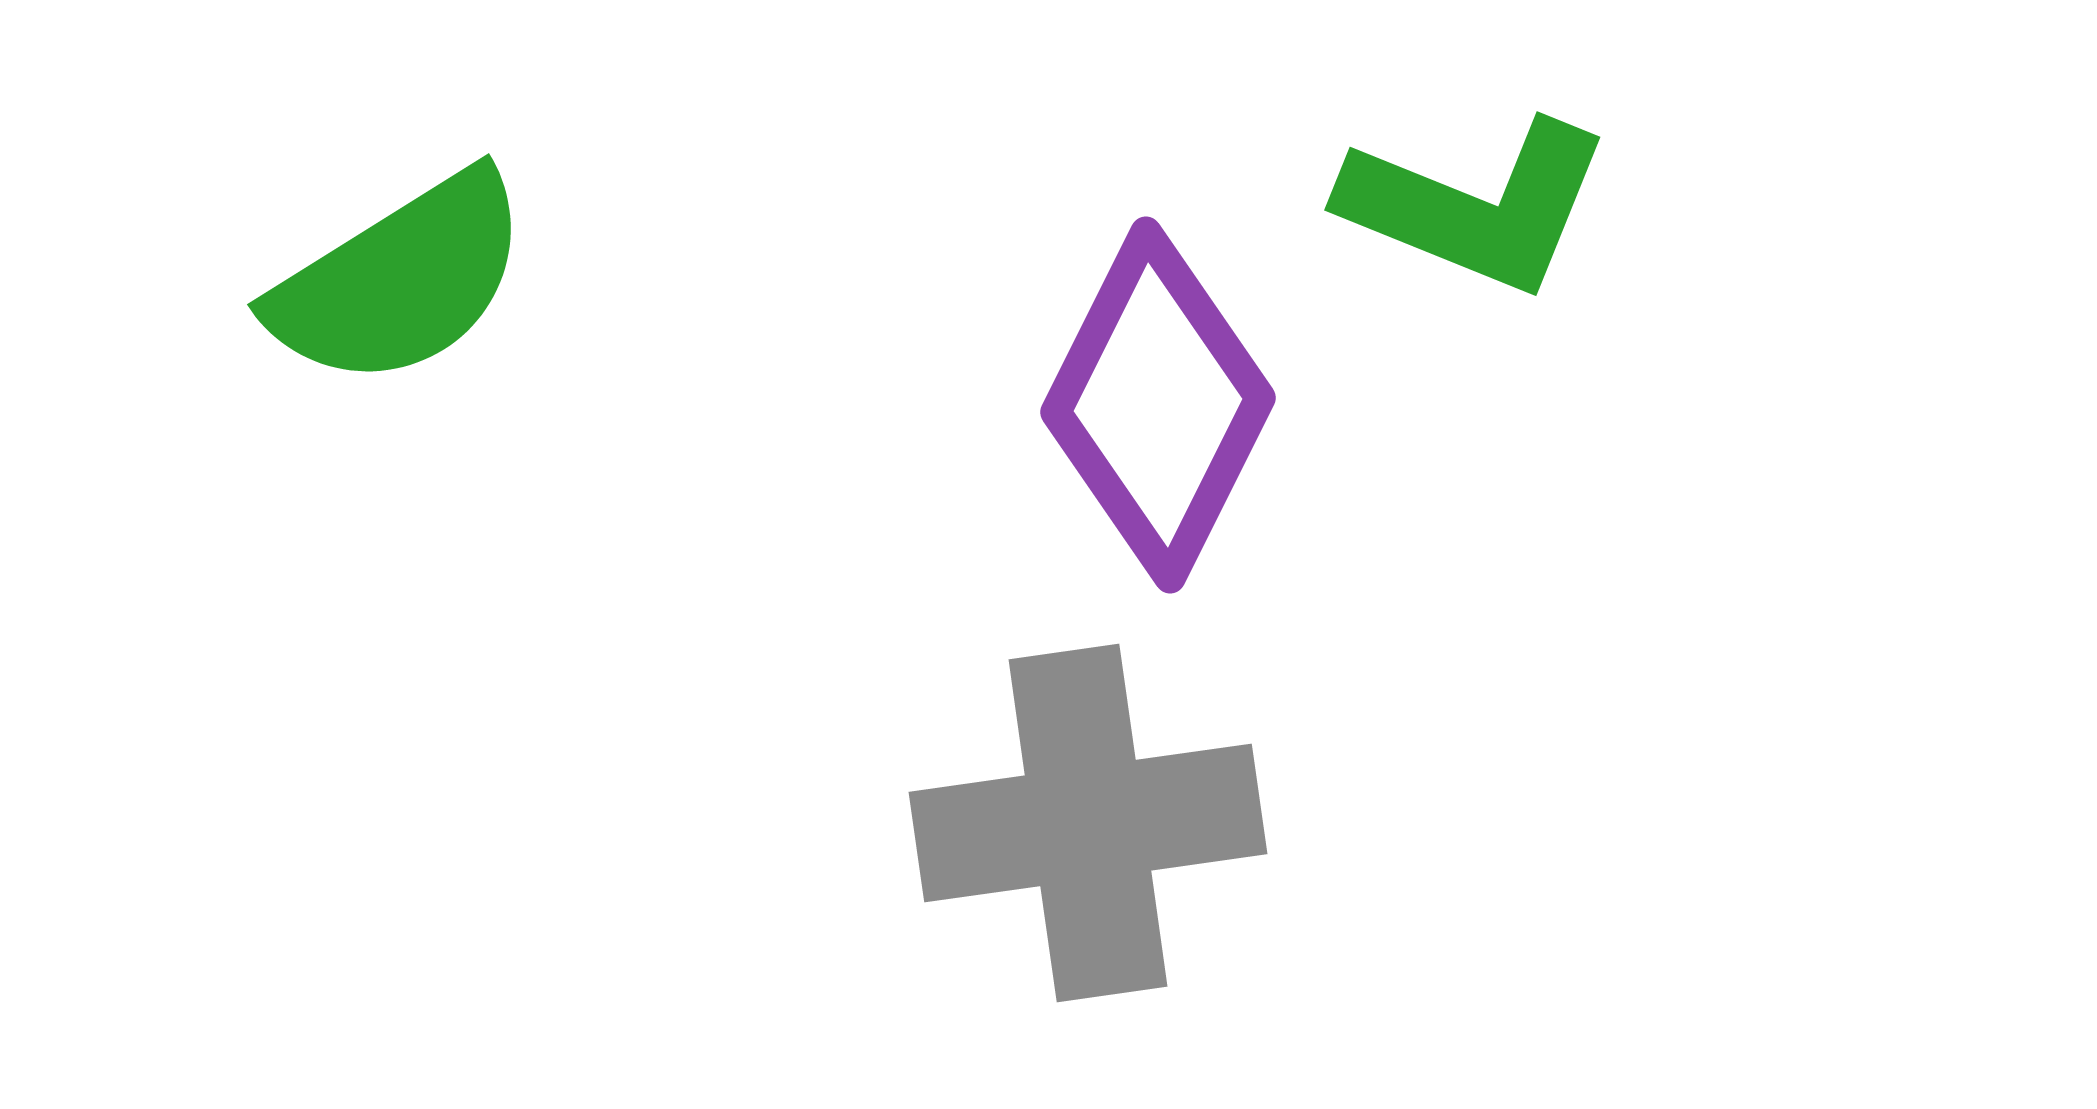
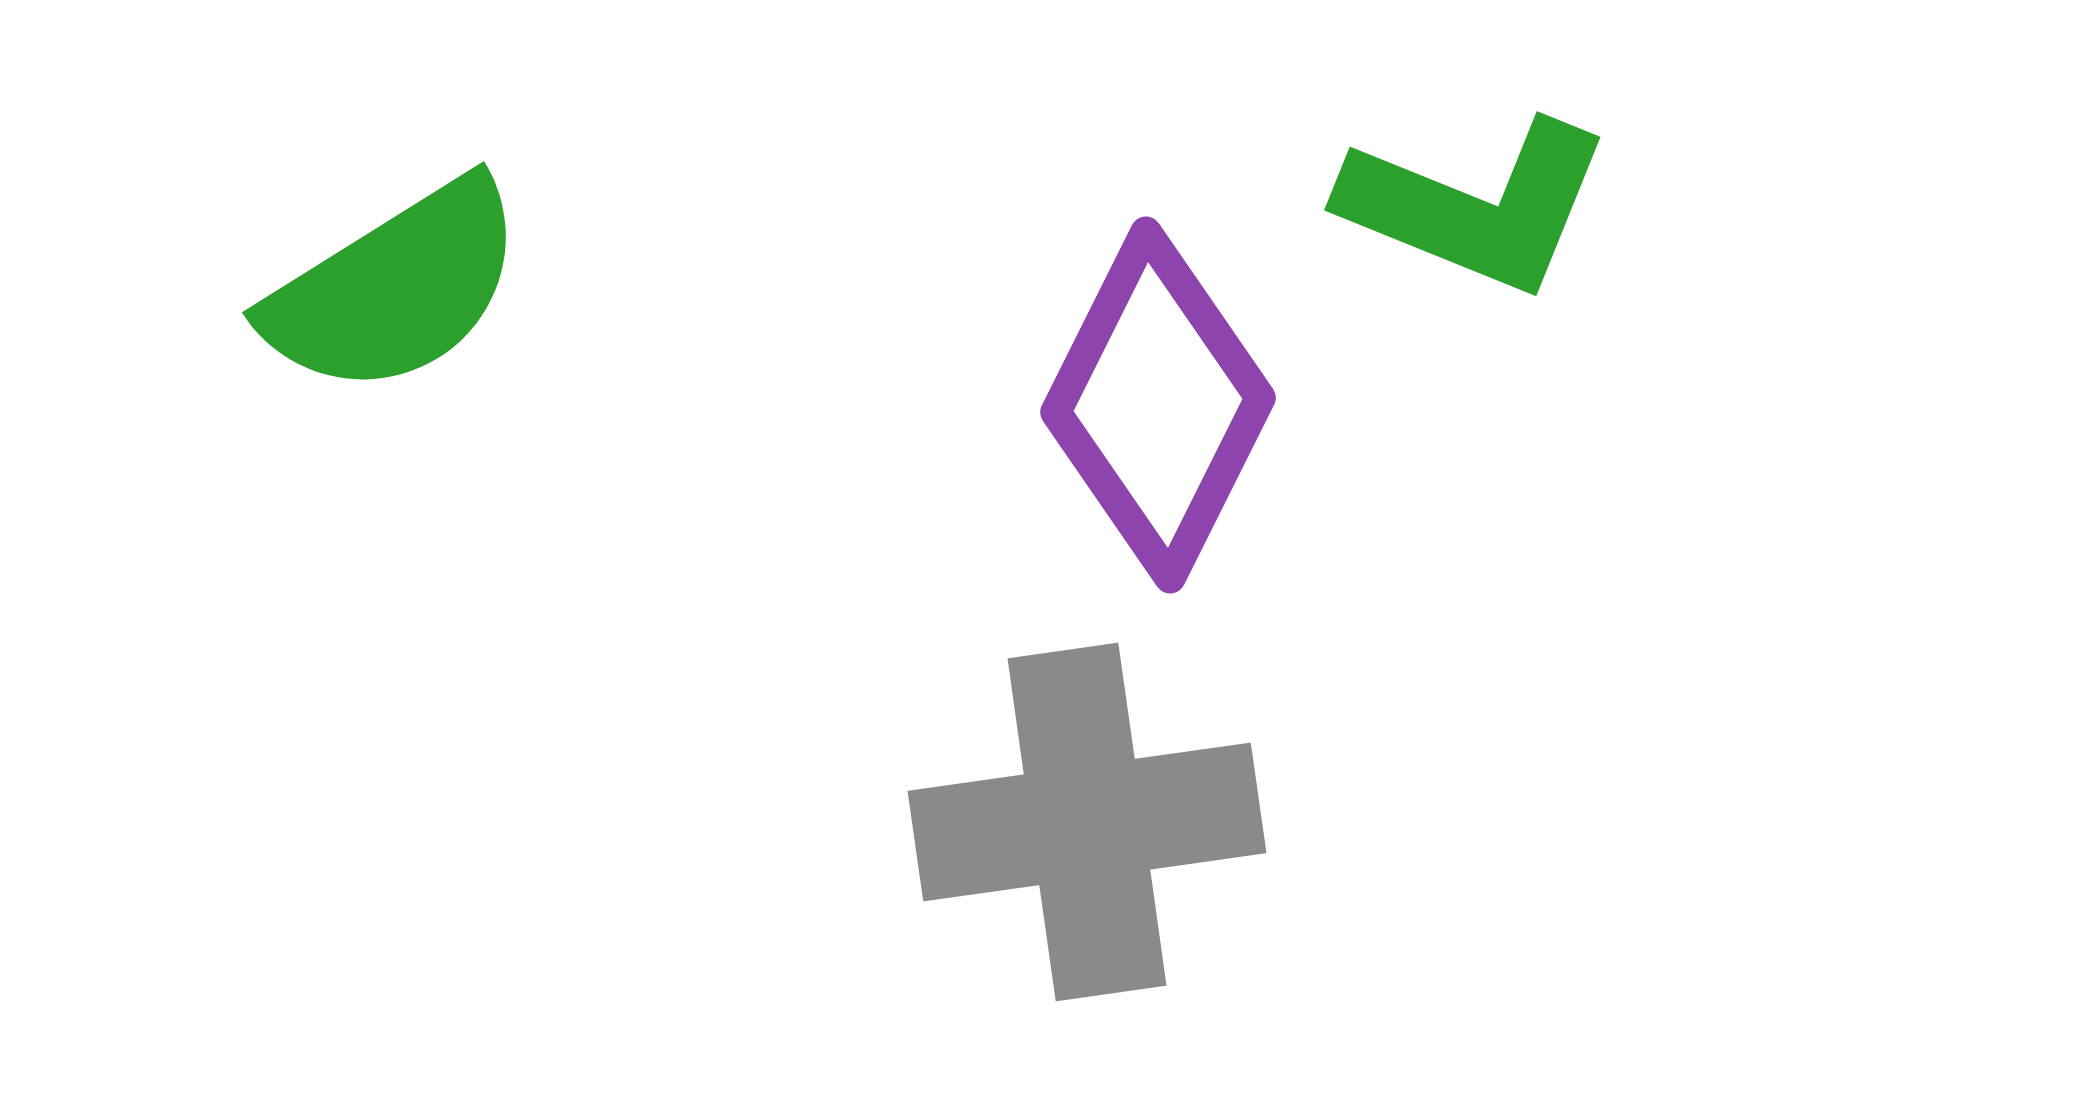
green semicircle: moved 5 px left, 8 px down
gray cross: moved 1 px left, 1 px up
